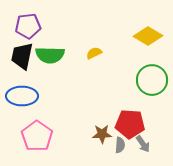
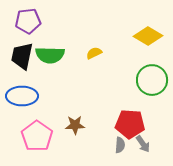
purple pentagon: moved 5 px up
brown star: moved 27 px left, 9 px up
